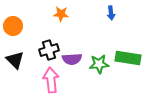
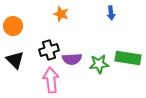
orange star: rotated 14 degrees clockwise
